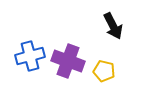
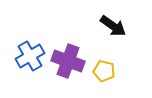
black arrow: rotated 28 degrees counterclockwise
blue cross: rotated 16 degrees counterclockwise
